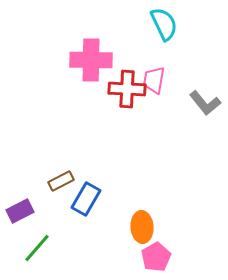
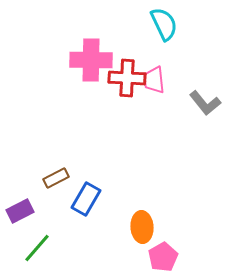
pink trapezoid: rotated 16 degrees counterclockwise
red cross: moved 11 px up
brown rectangle: moved 5 px left, 3 px up
pink pentagon: moved 7 px right
